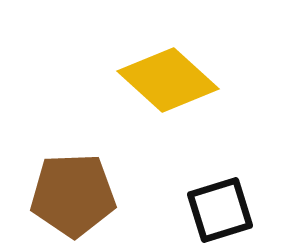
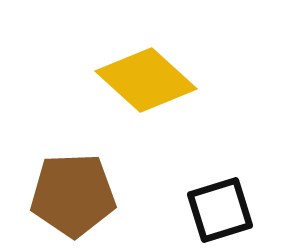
yellow diamond: moved 22 px left
